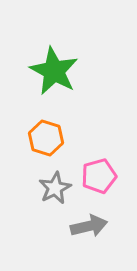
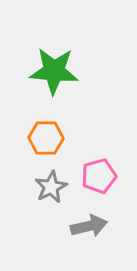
green star: rotated 24 degrees counterclockwise
orange hexagon: rotated 16 degrees counterclockwise
gray star: moved 4 px left, 1 px up
